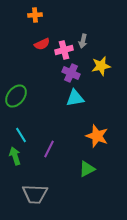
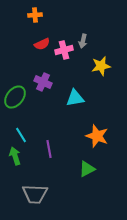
purple cross: moved 28 px left, 9 px down
green ellipse: moved 1 px left, 1 px down
purple line: rotated 36 degrees counterclockwise
